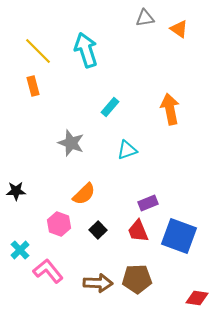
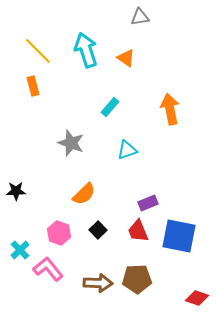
gray triangle: moved 5 px left, 1 px up
orange triangle: moved 53 px left, 29 px down
pink hexagon: moved 9 px down
blue square: rotated 9 degrees counterclockwise
pink L-shape: moved 2 px up
red diamond: rotated 10 degrees clockwise
